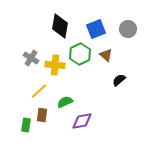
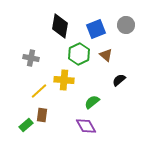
gray circle: moved 2 px left, 4 px up
green hexagon: moved 1 px left
gray cross: rotated 21 degrees counterclockwise
yellow cross: moved 9 px right, 15 px down
green semicircle: moved 27 px right; rotated 14 degrees counterclockwise
purple diamond: moved 4 px right, 5 px down; rotated 70 degrees clockwise
green rectangle: rotated 40 degrees clockwise
